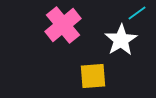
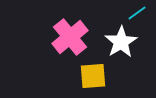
pink cross: moved 7 px right, 12 px down
white star: moved 2 px down
